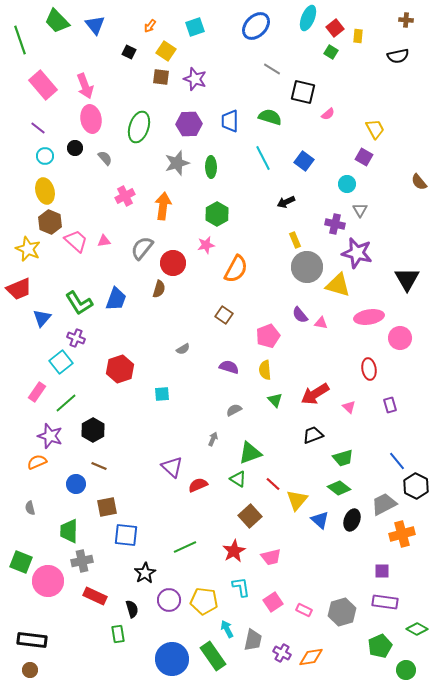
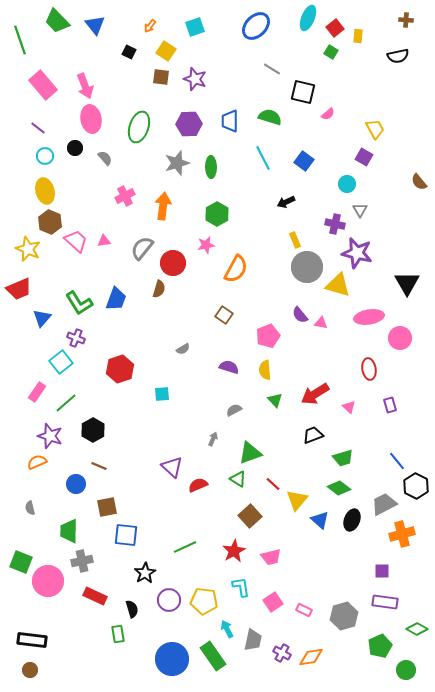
black triangle at (407, 279): moved 4 px down
gray hexagon at (342, 612): moved 2 px right, 4 px down
